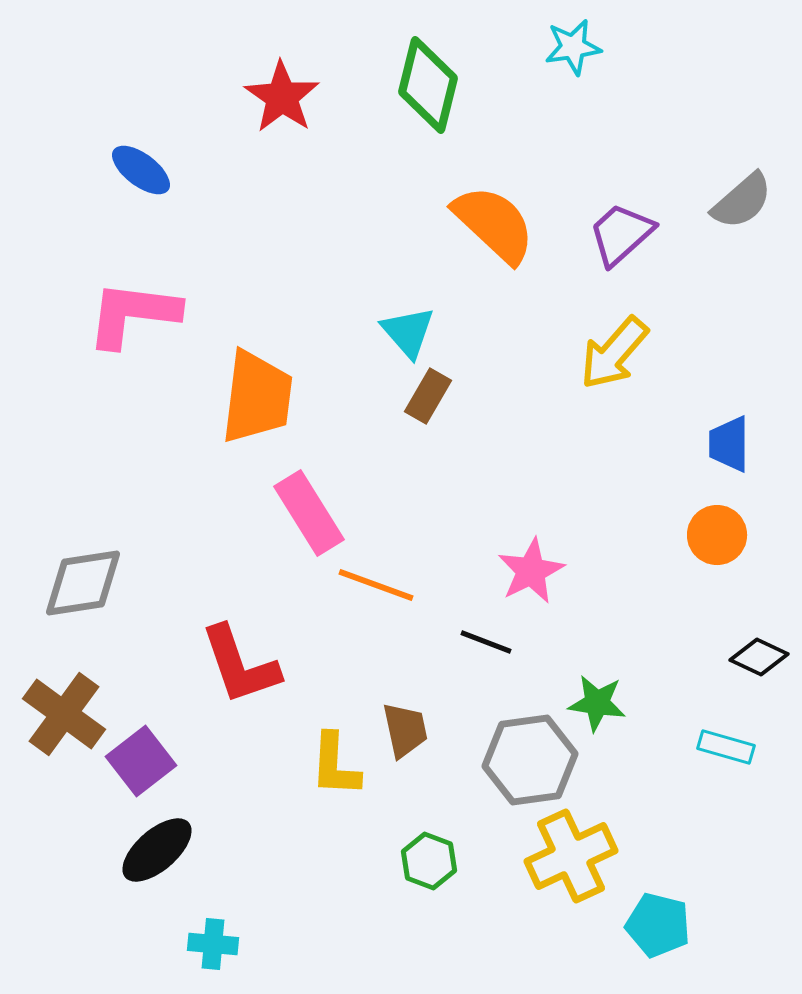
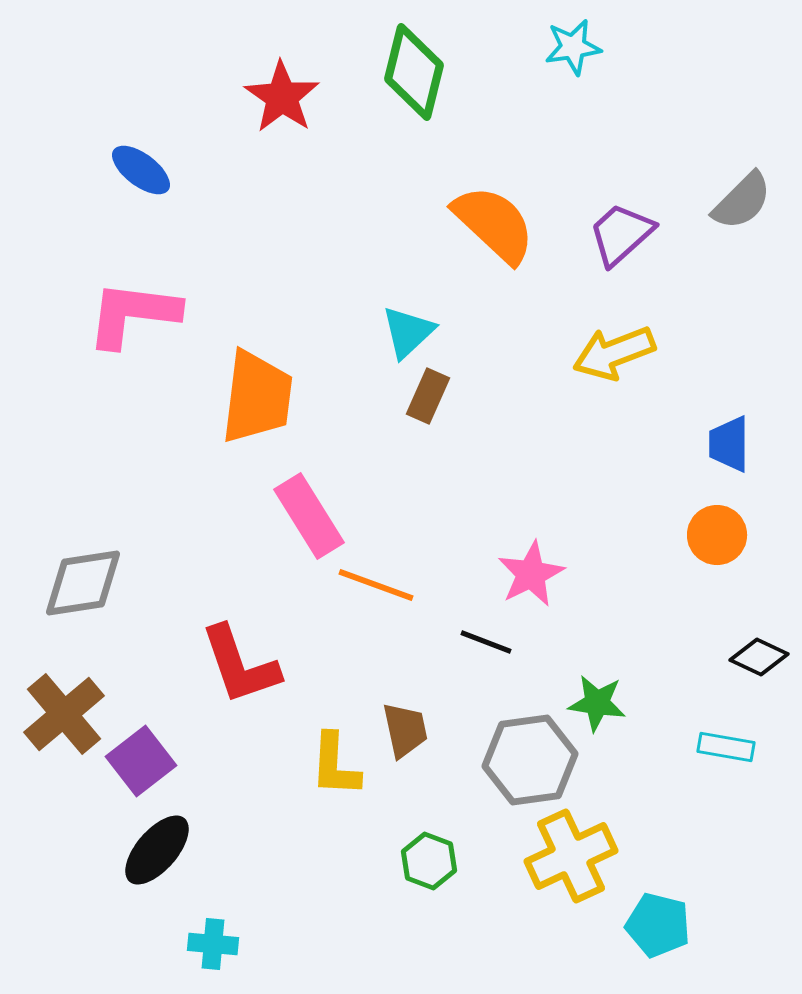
green diamond: moved 14 px left, 13 px up
gray semicircle: rotated 4 degrees counterclockwise
cyan triangle: rotated 28 degrees clockwise
yellow arrow: rotated 28 degrees clockwise
brown rectangle: rotated 6 degrees counterclockwise
pink rectangle: moved 3 px down
pink star: moved 3 px down
brown cross: rotated 14 degrees clockwise
cyan rectangle: rotated 6 degrees counterclockwise
black ellipse: rotated 8 degrees counterclockwise
